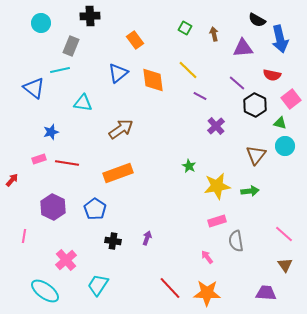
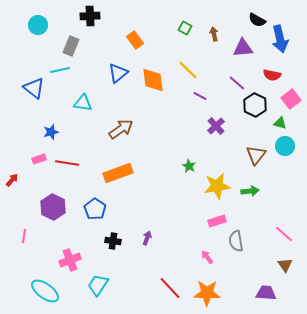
cyan circle at (41, 23): moved 3 px left, 2 px down
pink cross at (66, 260): moved 4 px right; rotated 20 degrees clockwise
